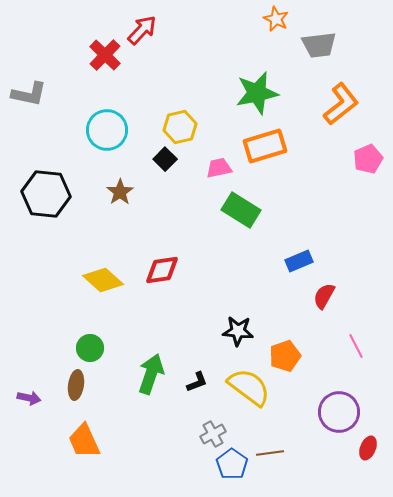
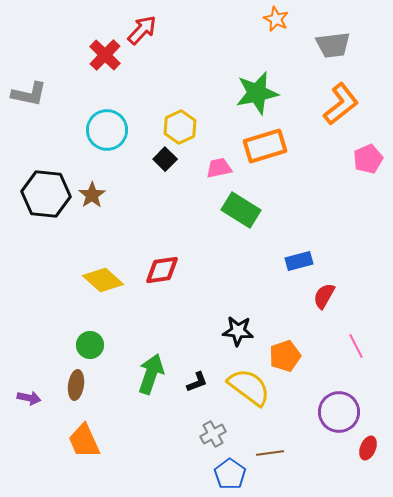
gray trapezoid: moved 14 px right
yellow hexagon: rotated 12 degrees counterclockwise
brown star: moved 28 px left, 3 px down
blue rectangle: rotated 8 degrees clockwise
green circle: moved 3 px up
blue pentagon: moved 2 px left, 10 px down
